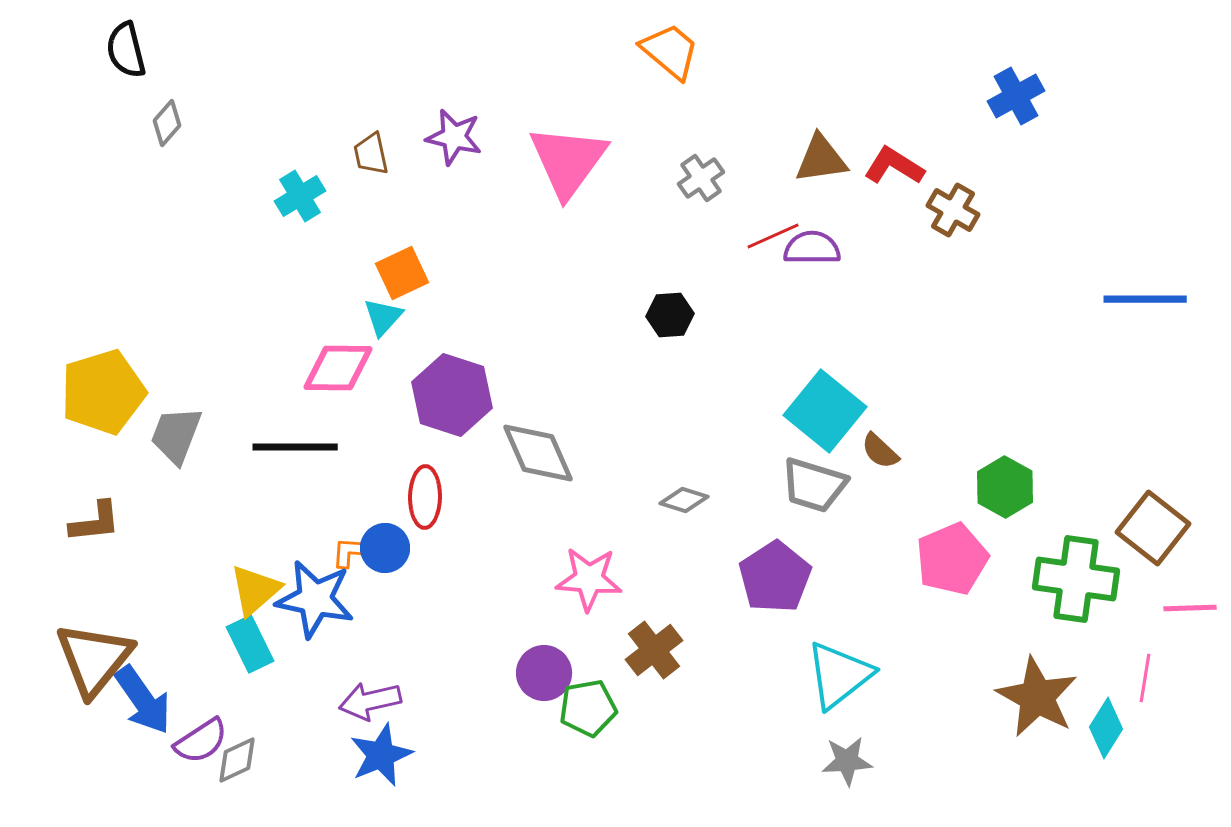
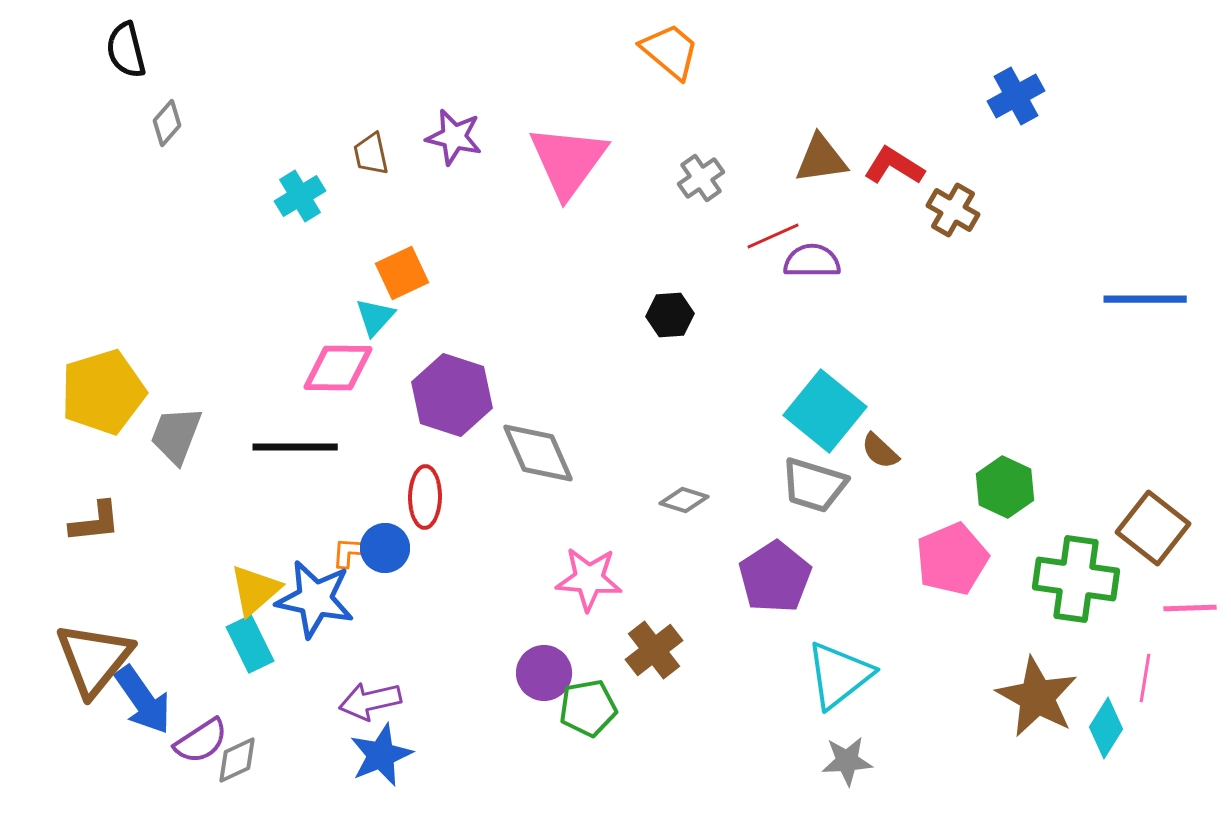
purple semicircle at (812, 248): moved 13 px down
cyan triangle at (383, 317): moved 8 px left
green hexagon at (1005, 487): rotated 4 degrees counterclockwise
